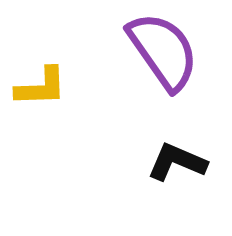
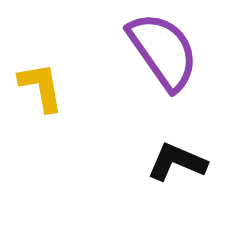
yellow L-shape: rotated 98 degrees counterclockwise
